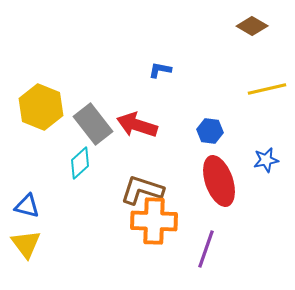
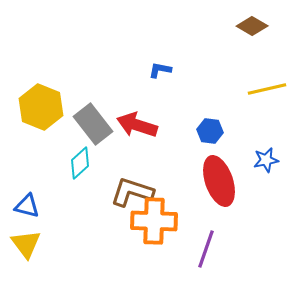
brown L-shape: moved 10 px left, 2 px down
